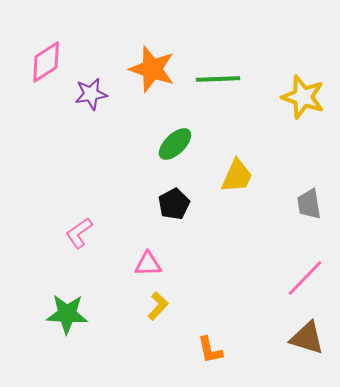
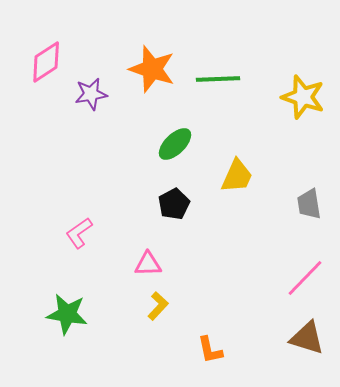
green star: rotated 6 degrees clockwise
